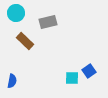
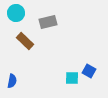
blue square: rotated 24 degrees counterclockwise
